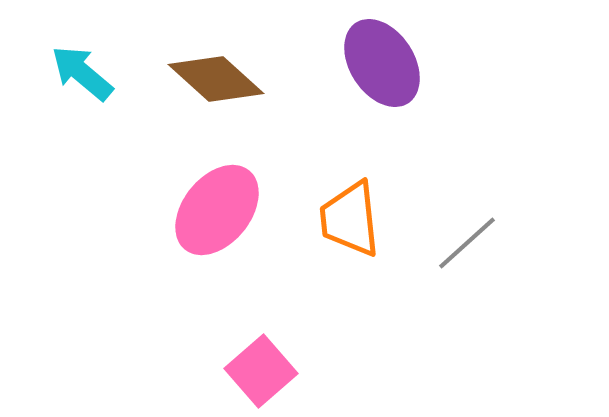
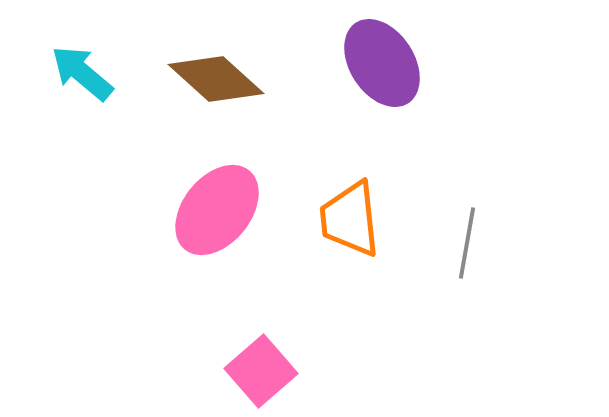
gray line: rotated 38 degrees counterclockwise
